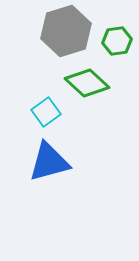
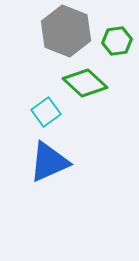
gray hexagon: rotated 21 degrees counterclockwise
green diamond: moved 2 px left
blue triangle: rotated 9 degrees counterclockwise
